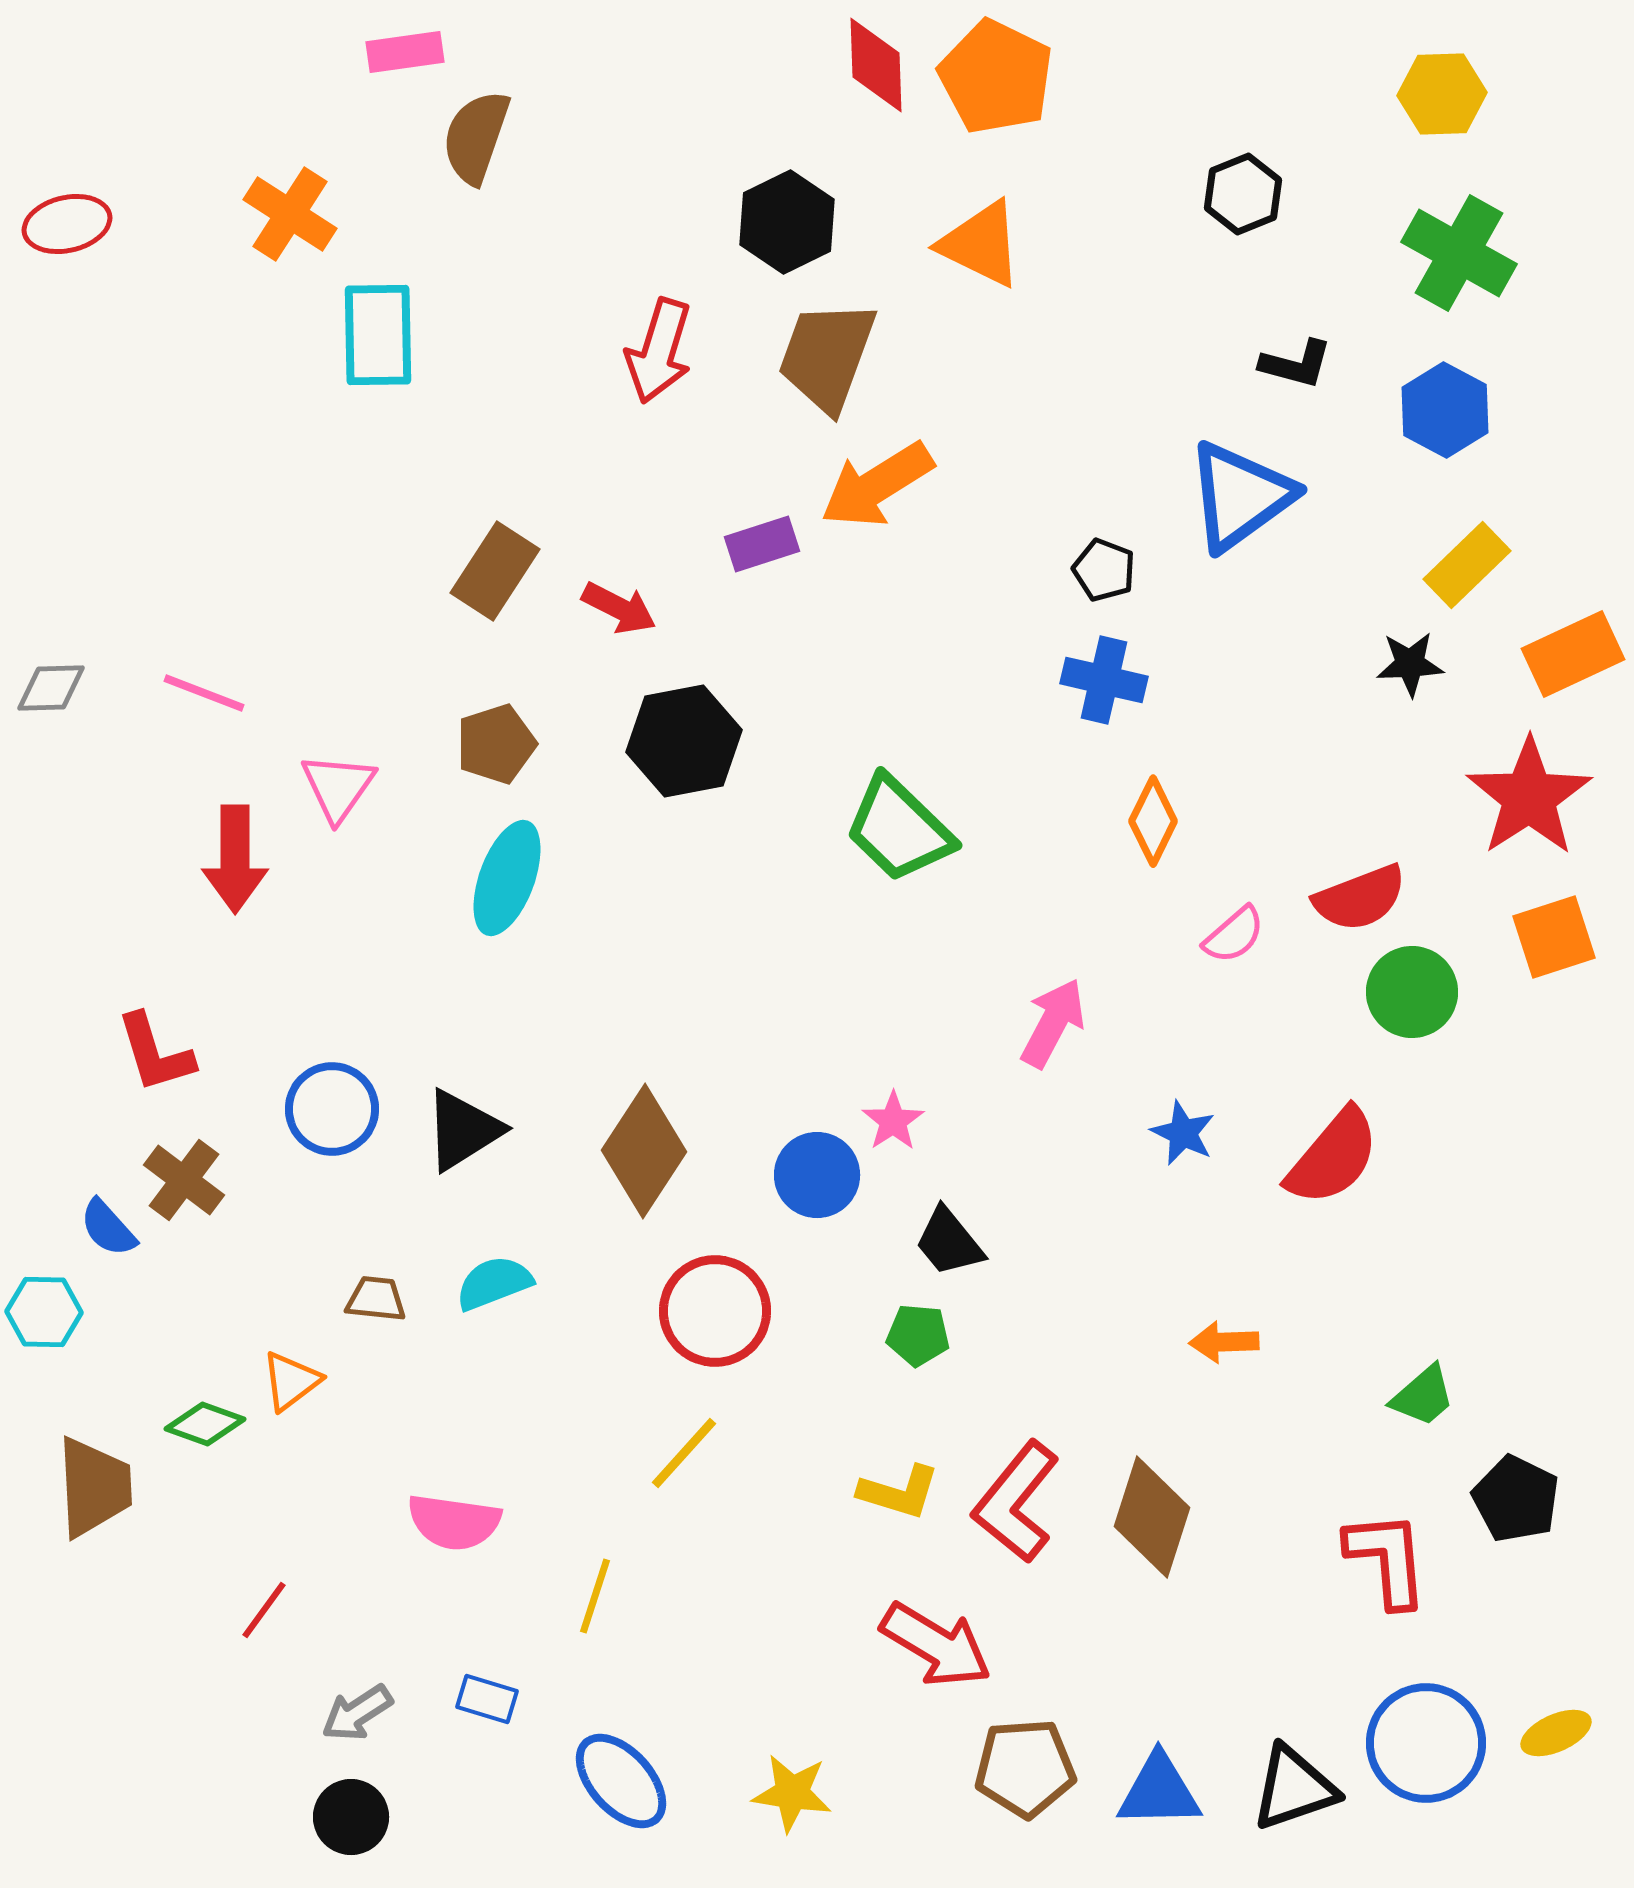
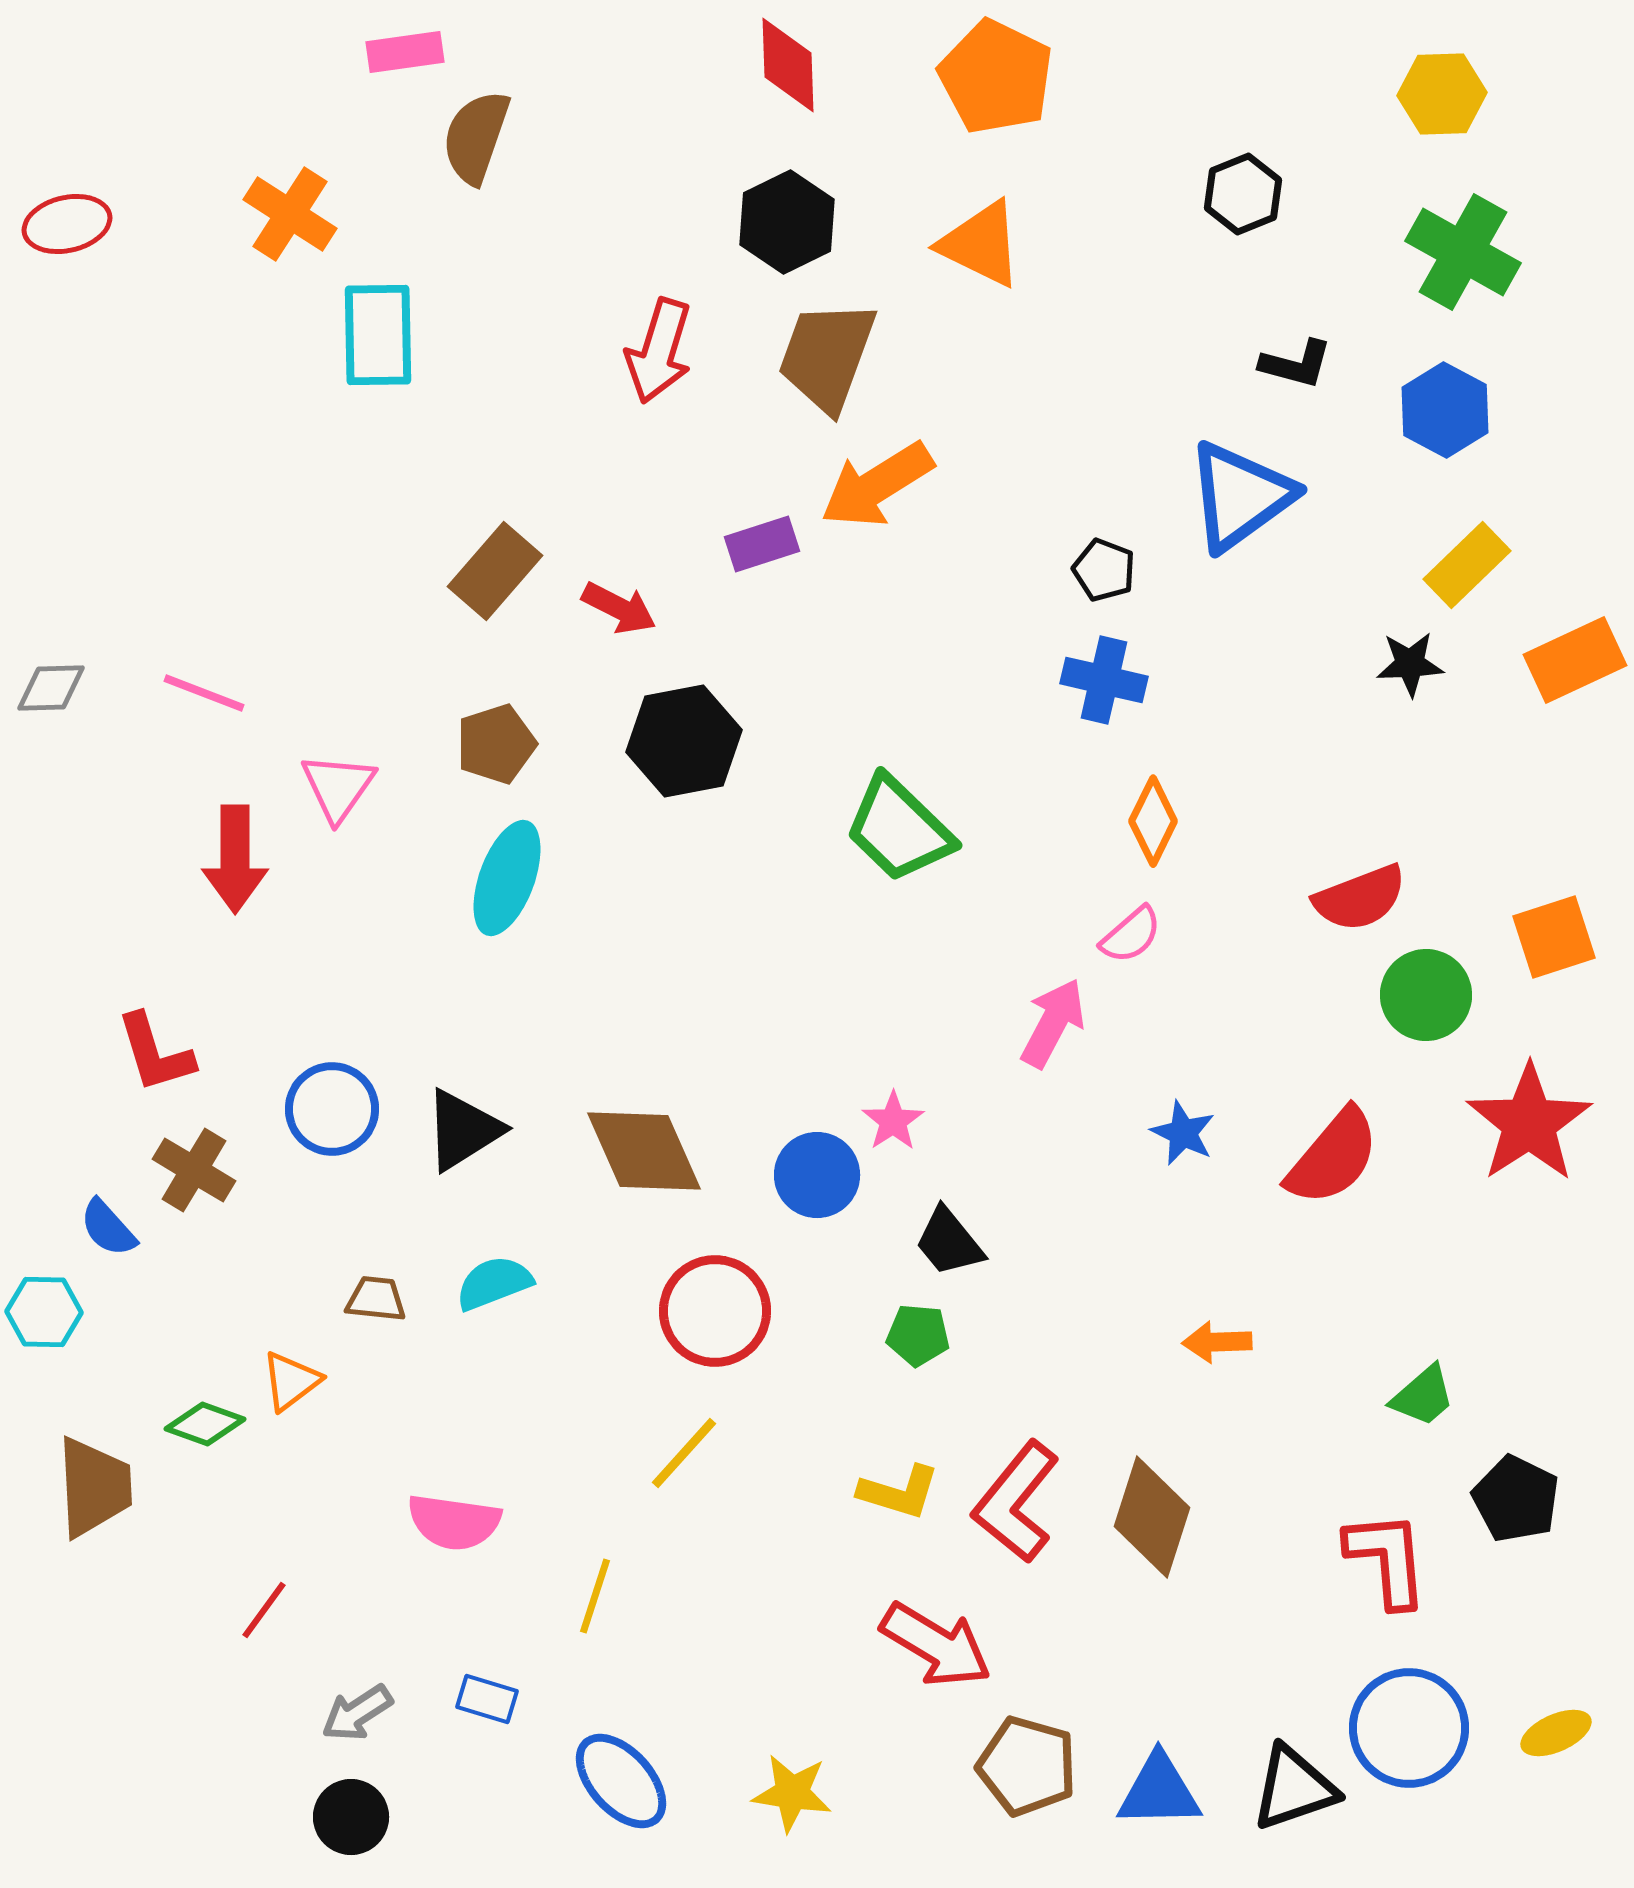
red diamond at (876, 65): moved 88 px left
green cross at (1459, 253): moved 4 px right, 1 px up
brown rectangle at (495, 571): rotated 8 degrees clockwise
orange rectangle at (1573, 654): moved 2 px right, 6 px down
red star at (1529, 797): moved 326 px down
pink semicircle at (1234, 935): moved 103 px left
green circle at (1412, 992): moved 14 px right, 3 px down
brown diamond at (644, 1151): rotated 57 degrees counterclockwise
brown cross at (184, 1180): moved 10 px right, 10 px up; rotated 6 degrees counterclockwise
orange arrow at (1224, 1342): moved 7 px left
blue circle at (1426, 1743): moved 17 px left, 15 px up
brown pentagon at (1025, 1768): moved 2 px right, 2 px up; rotated 20 degrees clockwise
